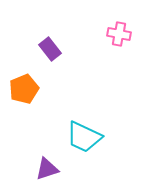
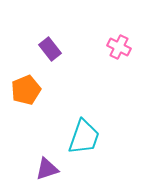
pink cross: moved 13 px down; rotated 15 degrees clockwise
orange pentagon: moved 2 px right, 1 px down
cyan trapezoid: rotated 96 degrees counterclockwise
